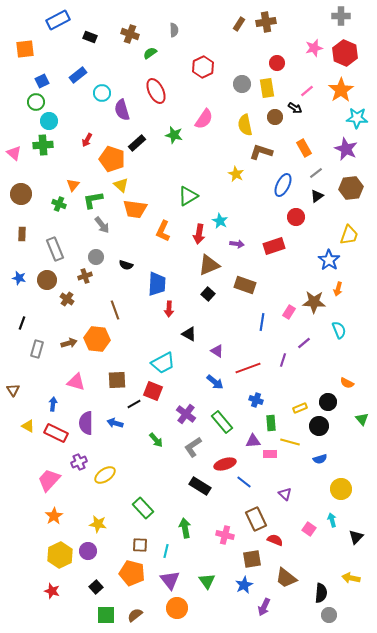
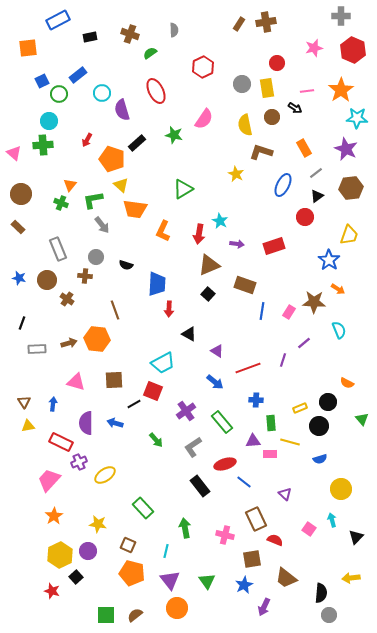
black rectangle at (90, 37): rotated 32 degrees counterclockwise
orange square at (25, 49): moved 3 px right, 1 px up
red hexagon at (345, 53): moved 8 px right, 3 px up
pink line at (307, 91): rotated 32 degrees clockwise
green circle at (36, 102): moved 23 px right, 8 px up
brown circle at (275, 117): moved 3 px left
orange triangle at (73, 185): moved 3 px left
green triangle at (188, 196): moved 5 px left, 7 px up
green cross at (59, 204): moved 2 px right, 1 px up
red circle at (296, 217): moved 9 px right
brown rectangle at (22, 234): moved 4 px left, 7 px up; rotated 48 degrees counterclockwise
gray rectangle at (55, 249): moved 3 px right
brown cross at (85, 276): rotated 24 degrees clockwise
orange arrow at (338, 289): rotated 72 degrees counterclockwise
blue line at (262, 322): moved 11 px up
gray rectangle at (37, 349): rotated 72 degrees clockwise
brown square at (117, 380): moved 3 px left
brown triangle at (13, 390): moved 11 px right, 12 px down
blue cross at (256, 400): rotated 16 degrees counterclockwise
purple cross at (186, 414): moved 3 px up; rotated 18 degrees clockwise
yellow triangle at (28, 426): rotated 40 degrees counterclockwise
red rectangle at (56, 433): moved 5 px right, 9 px down
black rectangle at (200, 486): rotated 20 degrees clockwise
brown square at (140, 545): moved 12 px left; rotated 21 degrees clockwise
yellow arrow at (351, 578): rotated 18 degrees counterclockwise
black square at (96, 587): moved 20 px left, 10 px up
